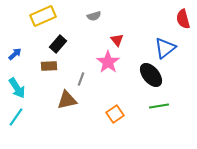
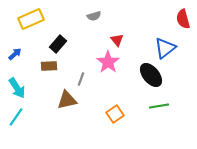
yellow rectangle: moved 12 px left, 3 px down
